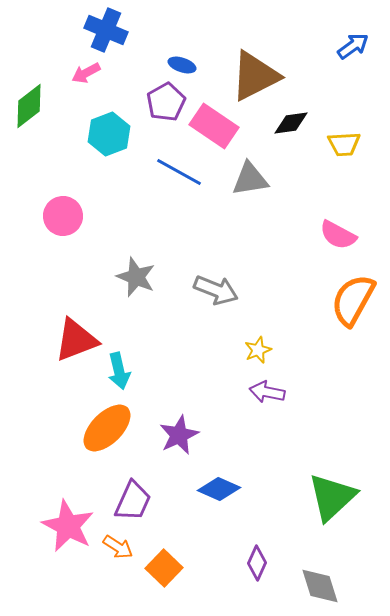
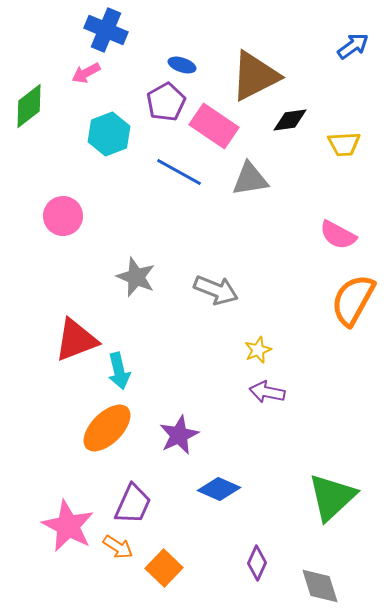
black diamond: moved 1 px left, 3 px up
purple trapezoid: moved 3 px down
